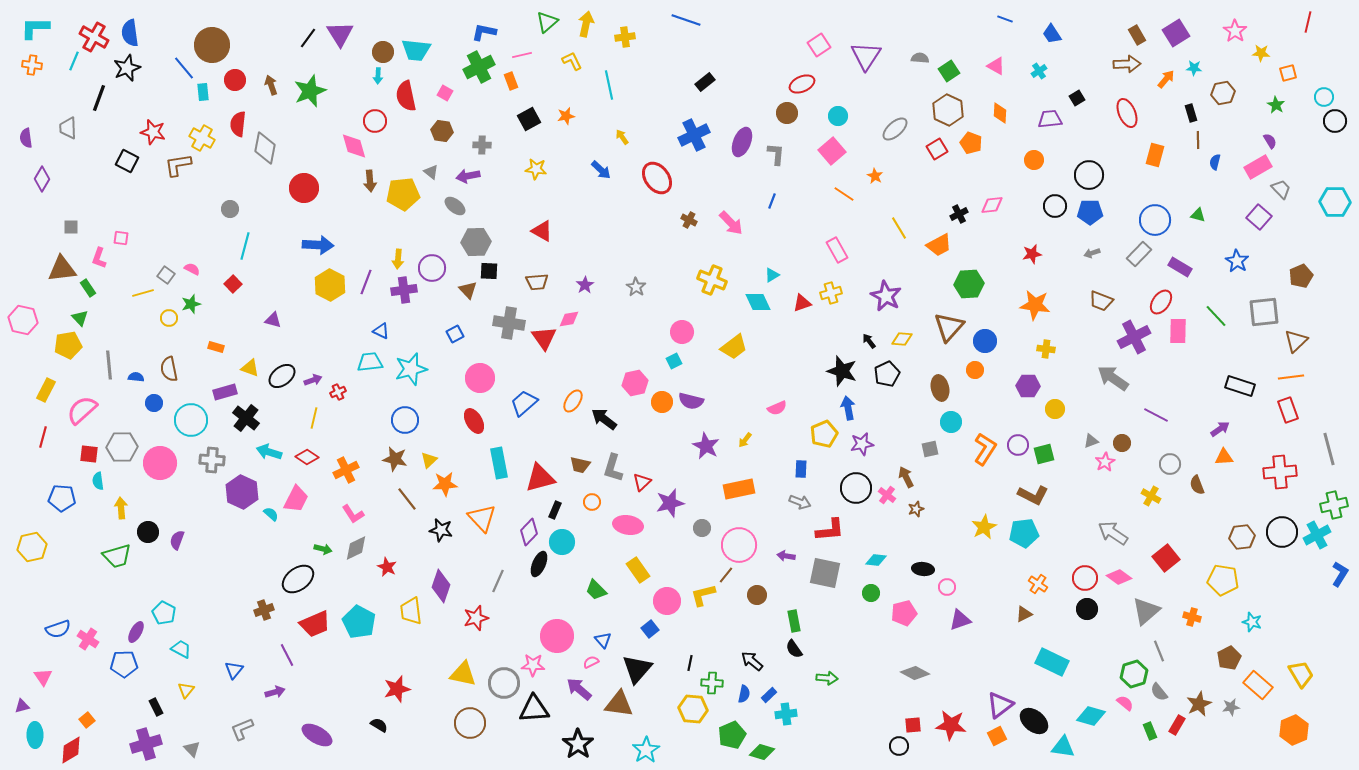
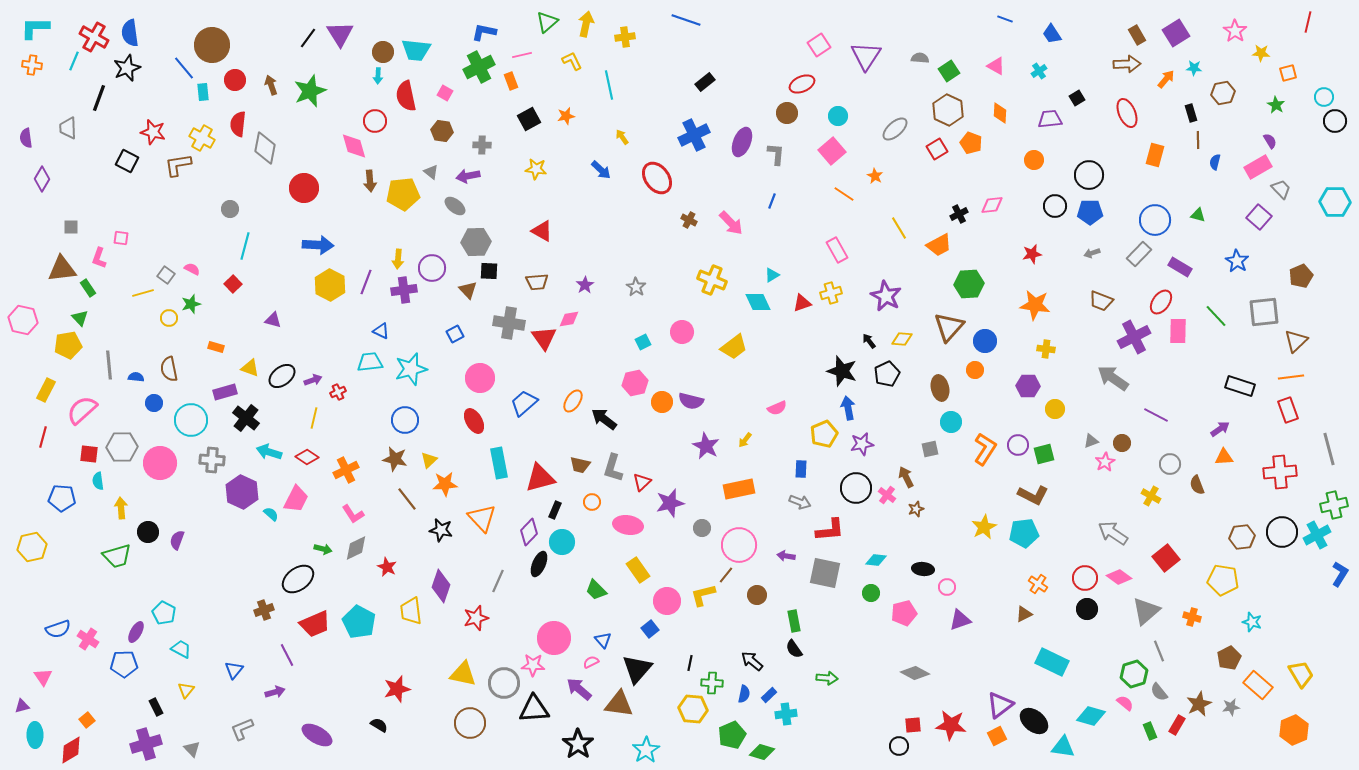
cyan square at (674, 361): moved 31 px left, 19 px up
pink circle at (557, 636): moved 3 px left, 2 px down
